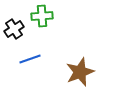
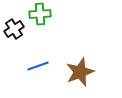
green cross: moved 2 px left, 2 px up
blue line: moved 8 px right, 7 px down
